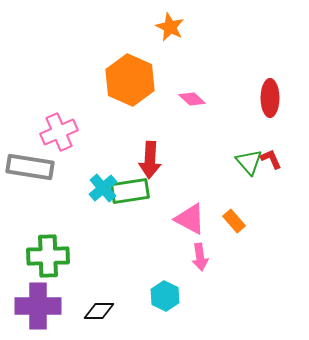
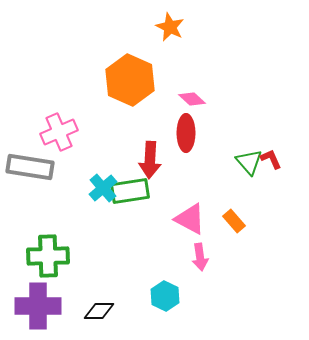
red ellipse: moved 84 px left, 35 px down
